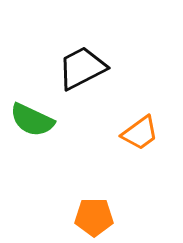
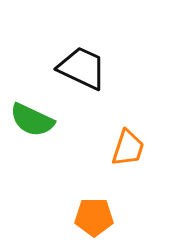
black trapezoid: rotated 52 degrees clockwise
orange trapezoid: moved 12 px left, 15 px down; rotated 36 degrees counterclockwise
